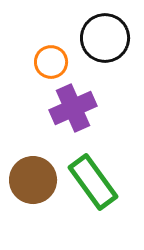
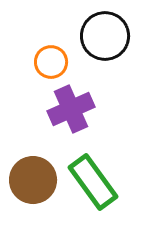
black circle: moved 2 px up
purple cross: moved 2 px left, 1 px down
